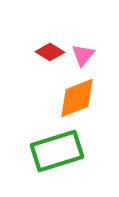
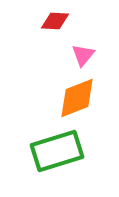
red diamond: moved 5 px right, 31 px up; rotated 28 degrees counterclockwise
